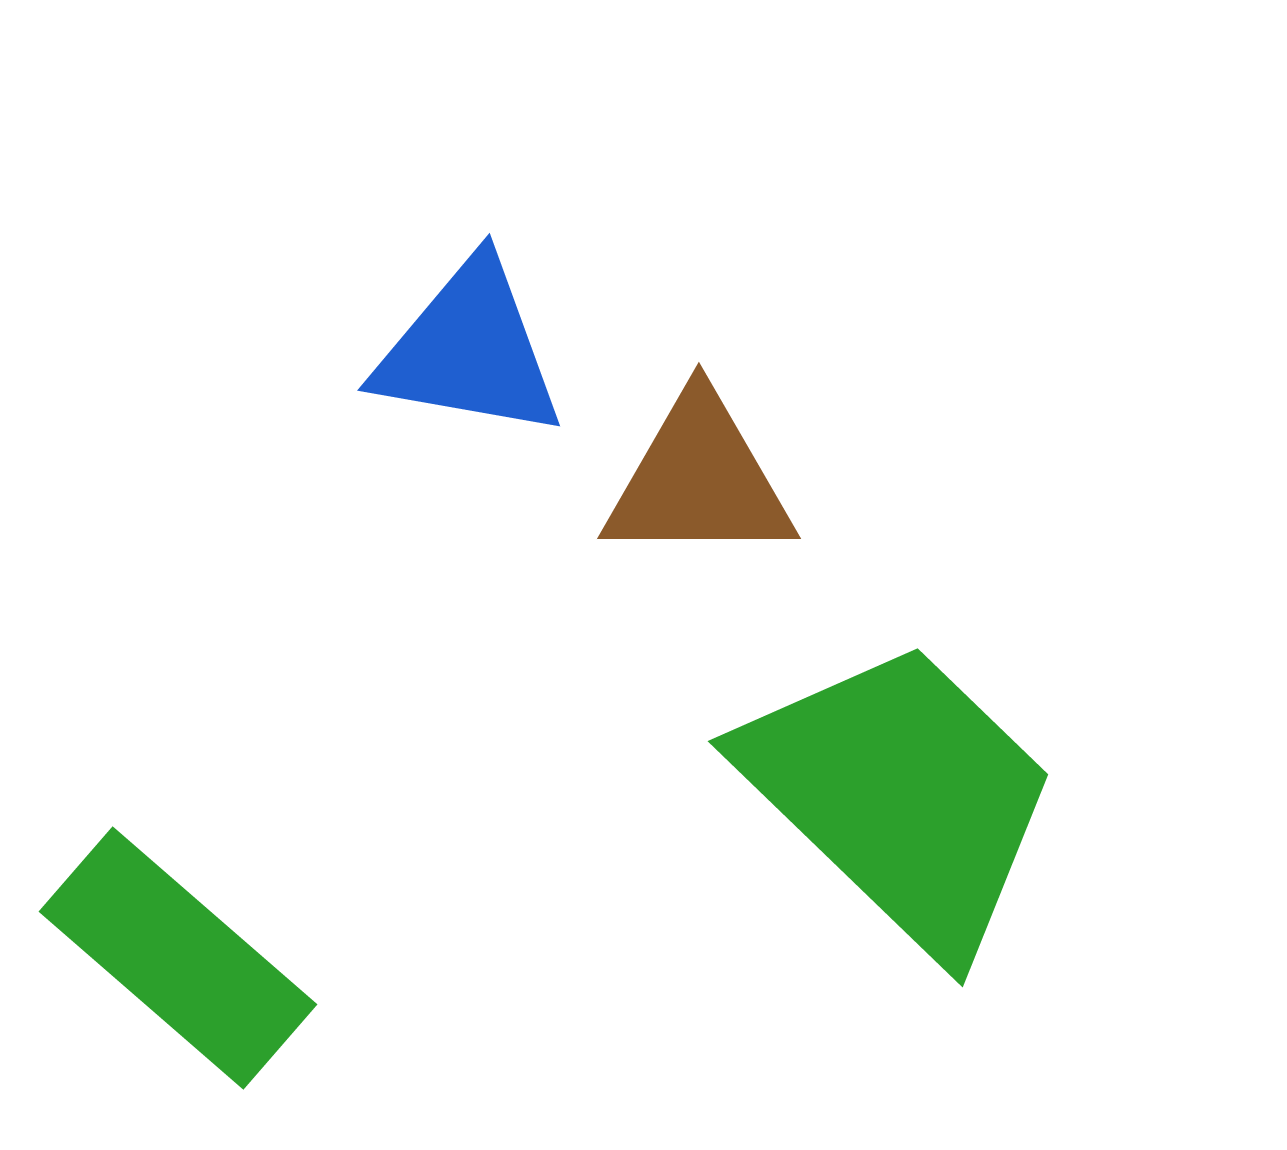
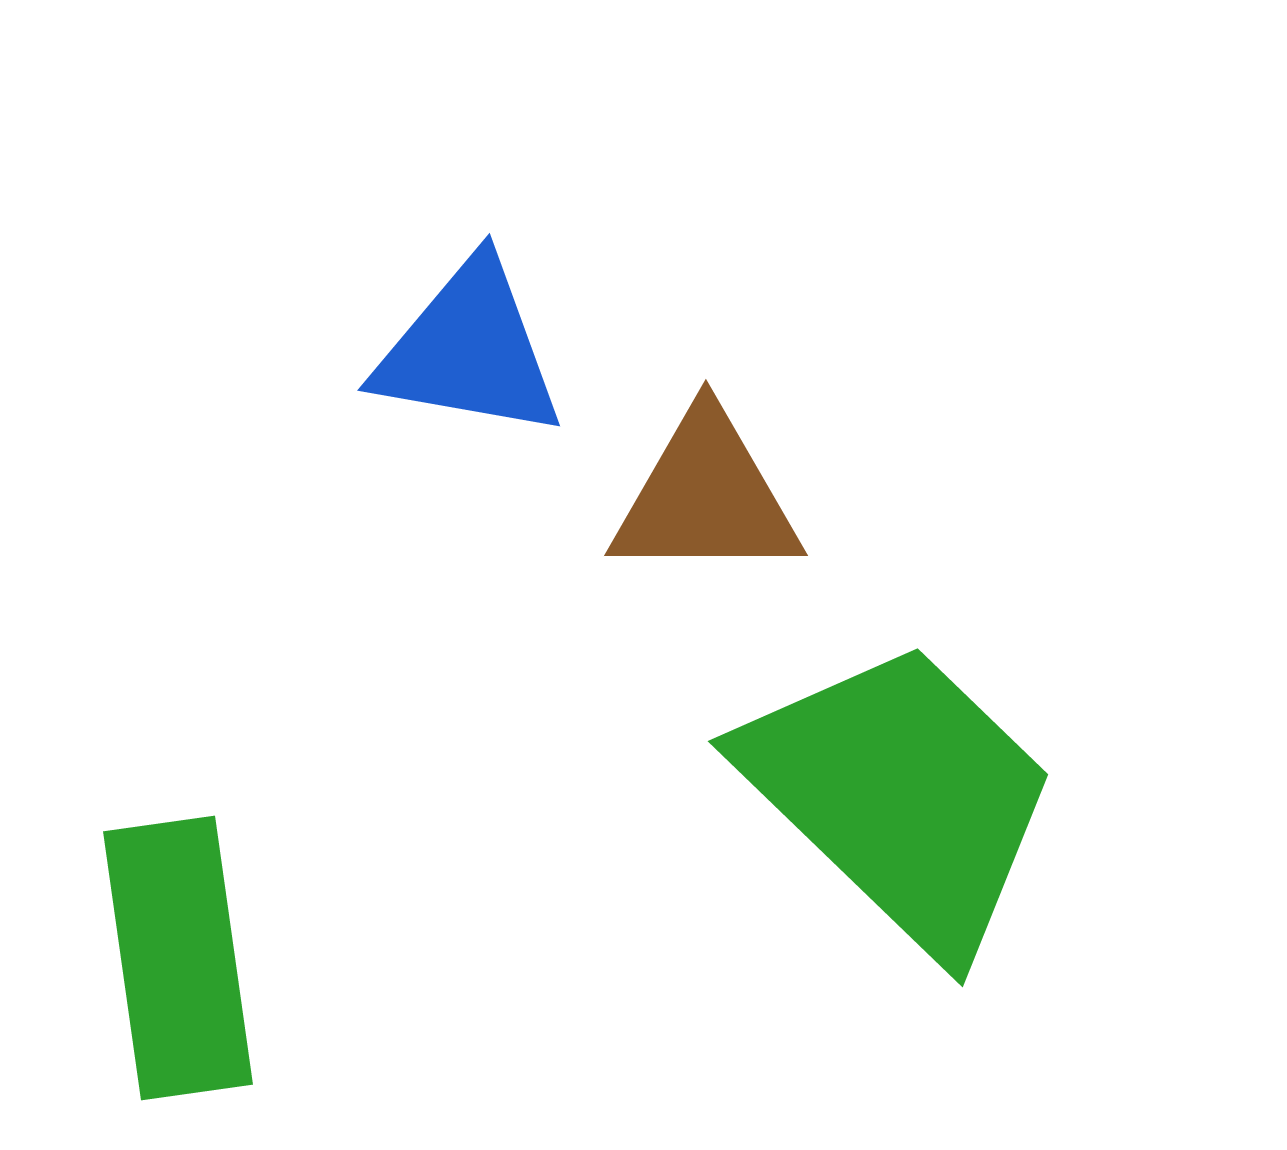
brown triangle: moved 7 px right, 17 px down
green rectangle: rotated 41 degrees clockwise
